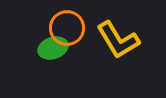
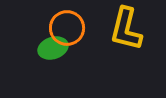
yellow L-shape: moved 8 px right, 11 px up; rotated 45 degrees clockwise
